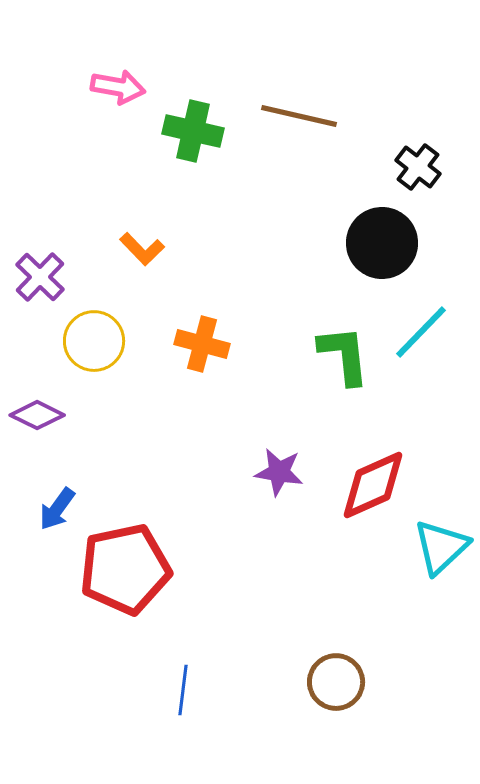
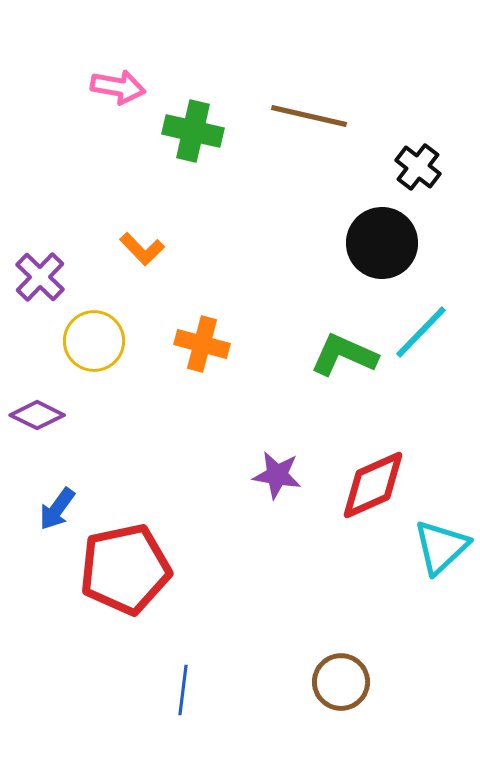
brown line: moved 10 px right
green L-shape: rotated 60 degrees counterclockwise
purple star: moved 2 px left, 3 px down
brown circle: moved 5 px right
